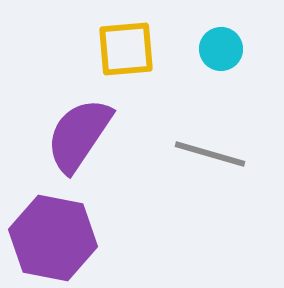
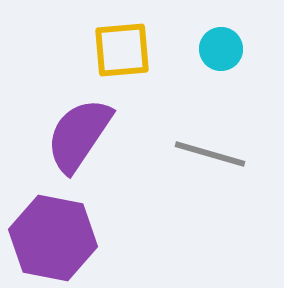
yellow square: moved 4 px left, 1 px down
